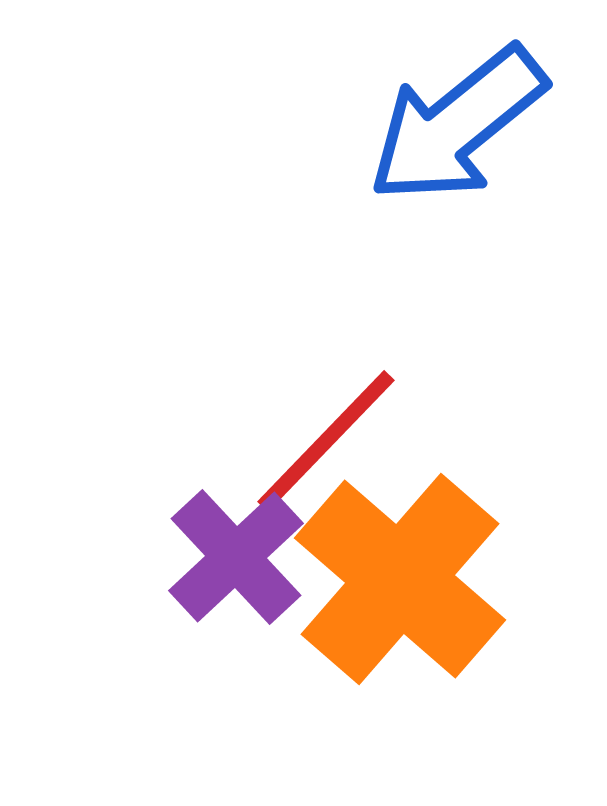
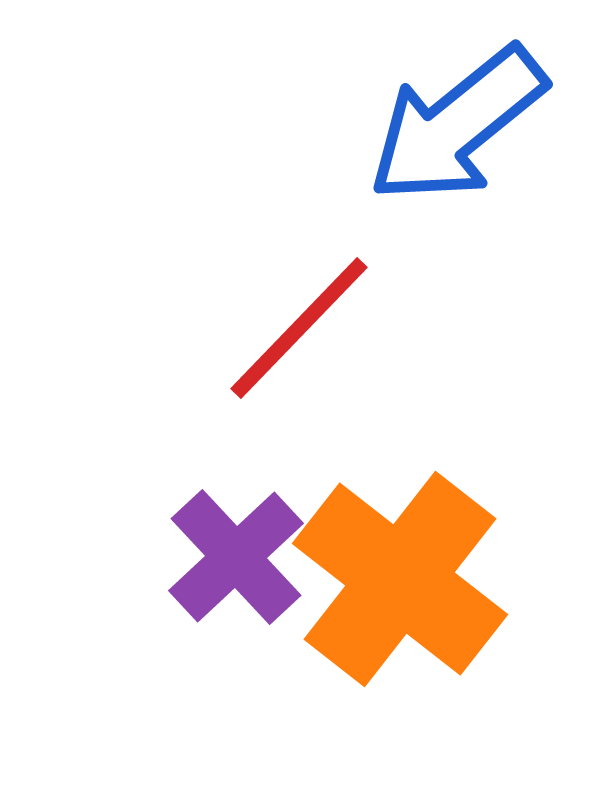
red line: moved 27 px left, 113 px up
orange cross: rotated 3 degrees counterclockwise
